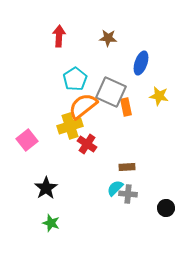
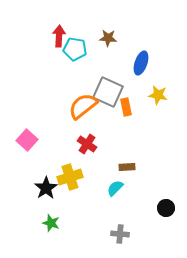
cyan pentagon: moved 30 px up; rotated 30 degrees counterclockwise
gray square: moved 3 px left
yellow star: moved 1 px left, 1 px up
yellow cross: moved 51 px down
pink square: rotated 10 degrees counterclockwise
gray cross: moved 8 px left, 40 px down
